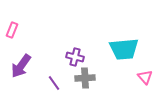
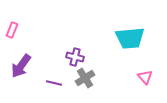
cyan trapezoid: moved 6 px right, 11 px up
gray cross: rotated 30 degrees counterclockwise
purple line: rotated 42 degrees counterclockwise
